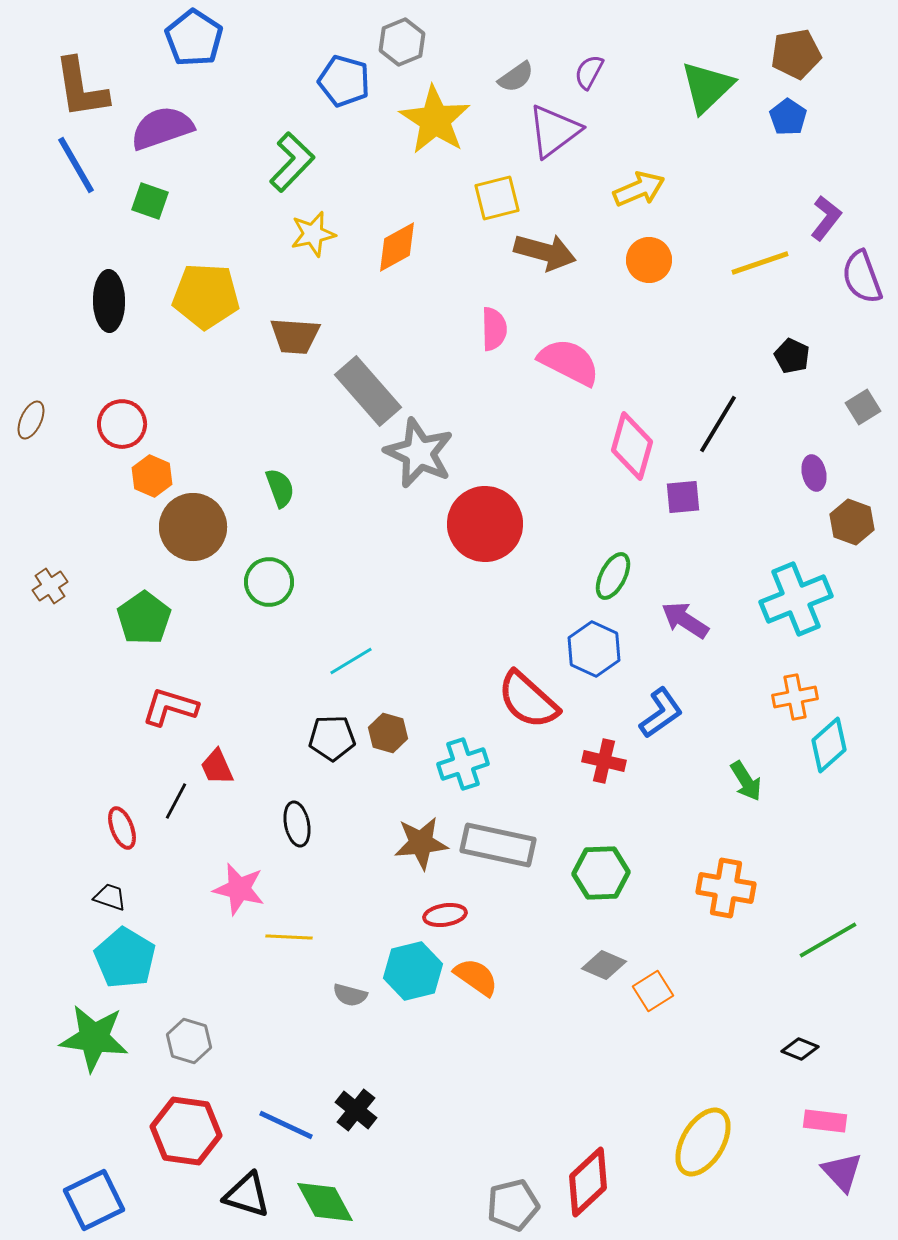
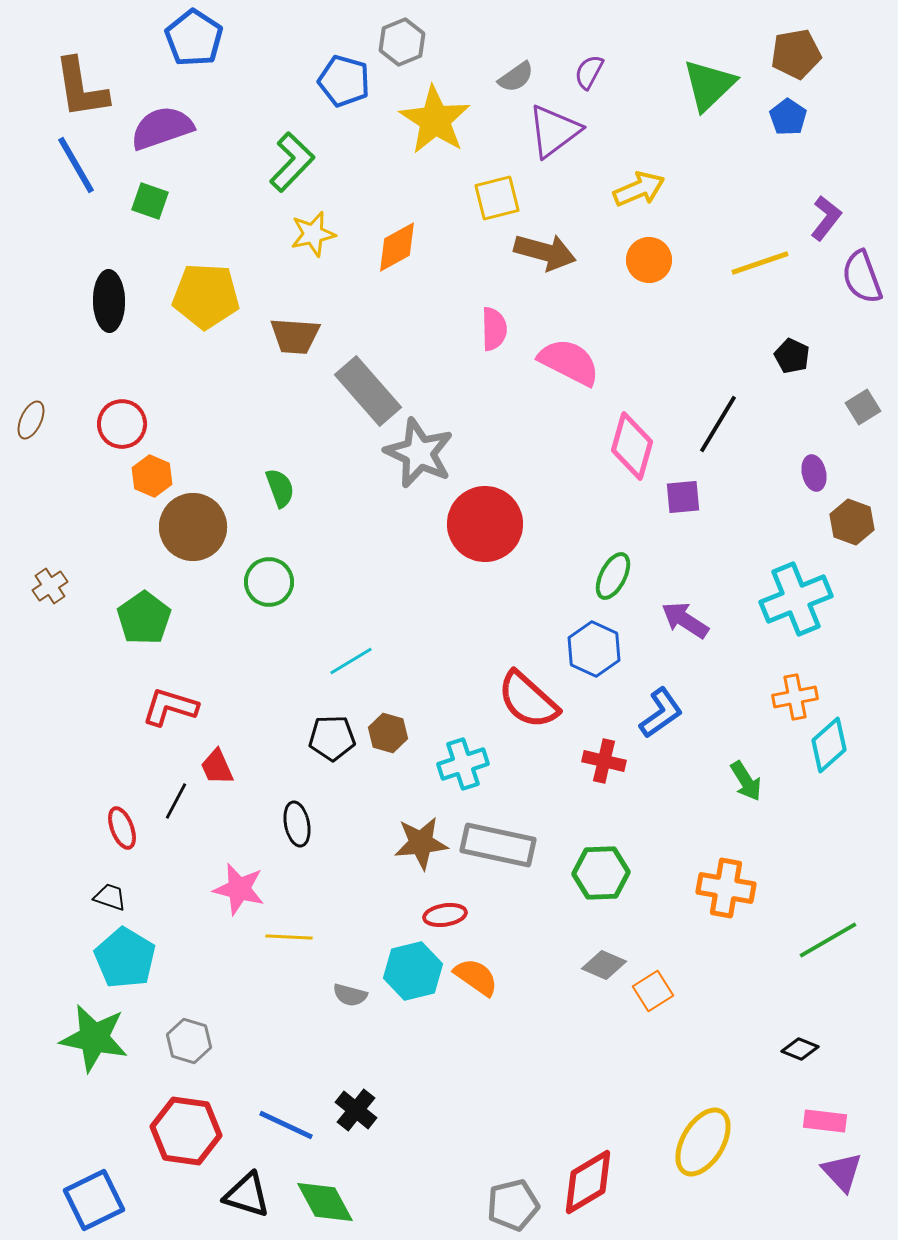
green triangle at (707, 87): moved 2 px right, 2 px up
green star at (94, 1038): rotated 4 degrees clockwise
red diamond at (588, 1182): rotated 12 degrees clockwise
